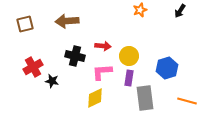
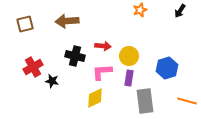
gray rectangle: moved 3 px down
